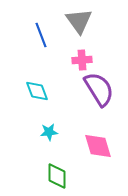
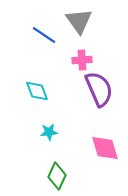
blue line: moved 3 px right; rotated 35 degrees counterclockwise
purple semicircle: rotated 9 degrees clockwise
pink diamond: moved 7 px right, 2 px down
green diamond: rotated 24 degrees clockwise
